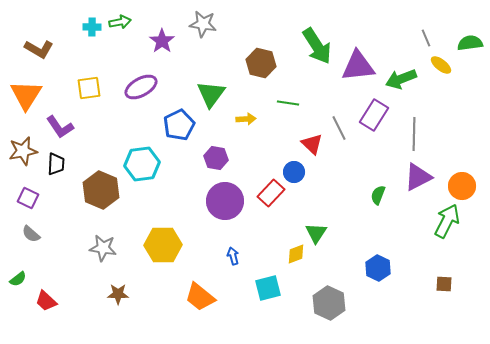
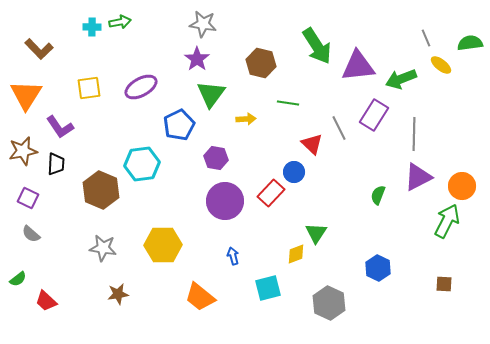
purple star at (162, 41): moved 35 px right, 18 px down
brown L-shape at (39, 49): rotated 16 degrees clockwise
brown star at (118, 294): rotated 10 degrees counterclockwise
